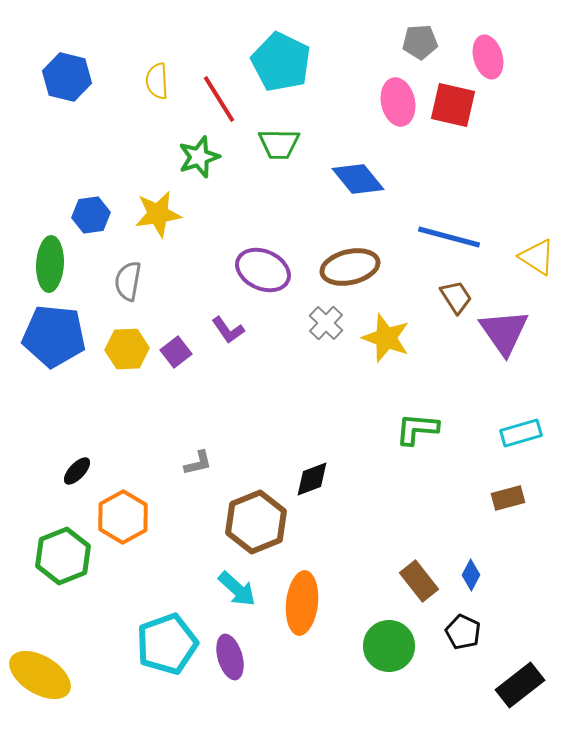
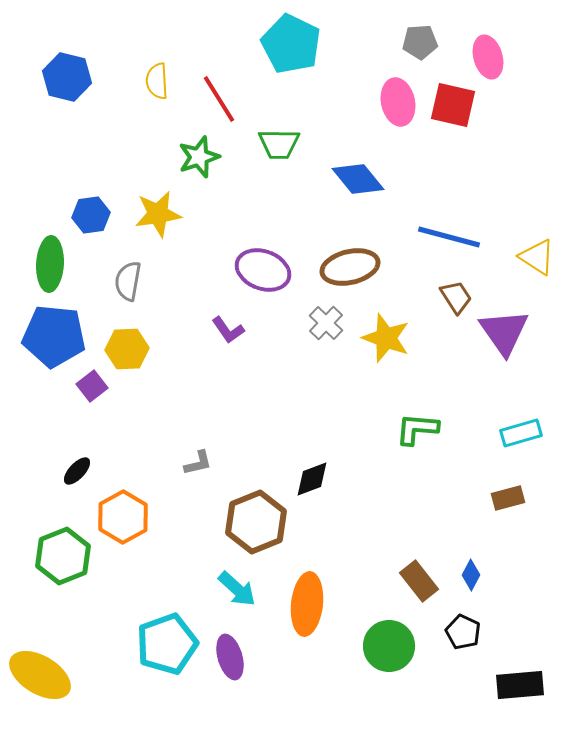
cyan pentagon at (281, 62): moved 10 px right, 18 px up
purple ellipse at (263, 270): rotated 4 degrees counterclockwise
purple square at (176, 352): moved 84 px left, 34 px down
orange ellipse at (302, 603): moved 5 px right, 1 px down
black rectangle at (520, 685): rotated 33 degrees clockwise
